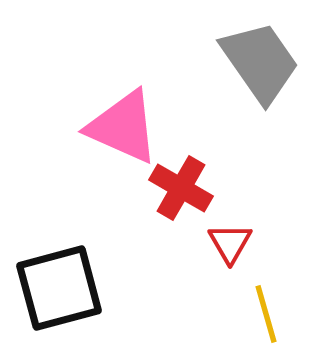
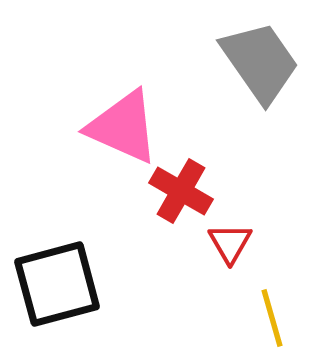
red cross: moved 3 px down
black square: moved 2 px left, 4 px up
yellow line: moved 6 px right, 4 px down
